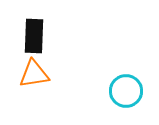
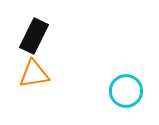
black rectangle: rotated 24 degrees clockwise
